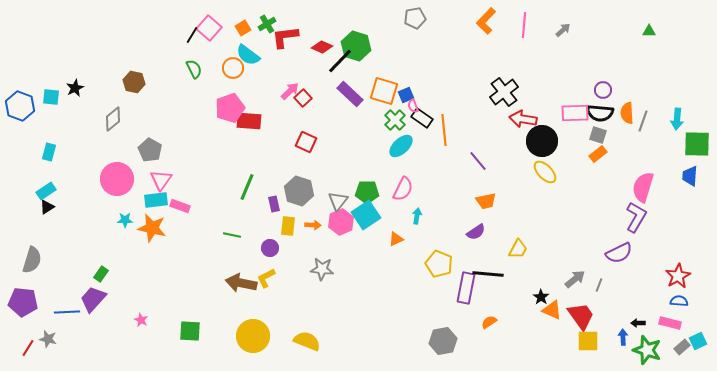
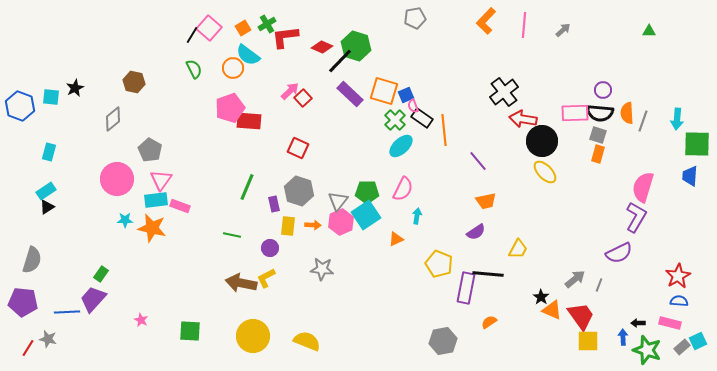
red square at (306, 142): moved 8 px left, 6 px down
orange rectangle at (598, 154): rotated 36 degrees counterclockwise
